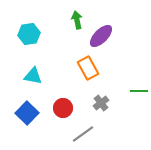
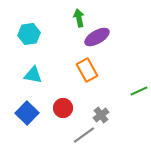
green arrow: moved 2 px right, 2 px up
purple ellipse: moved 4 px left, 1 px down; rotated 15 degrees clockwise
orange rectangle: moved 1 px left, 2 px down
cyan triangle: moved 1 px up
green line: rotated 24 degrees counterclockwise
gray cross: moved 12 px down
gray line: moved 1 px right, 1 px down
